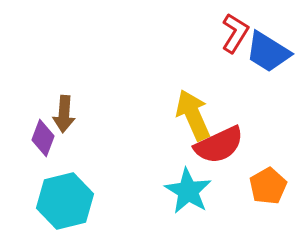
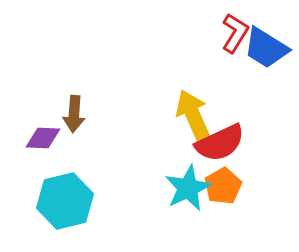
blue trapezoid: moved 2 px left, 4 px up
brown arrow: moved 10 px right
purple diamond: rotated 72 degrees clockwise
red semicircle: moved 1 px right, 2 px up
orange pentagon: moved 45 px left
cyan star: moved 3 px up; rotated 15 degrees clockwise
